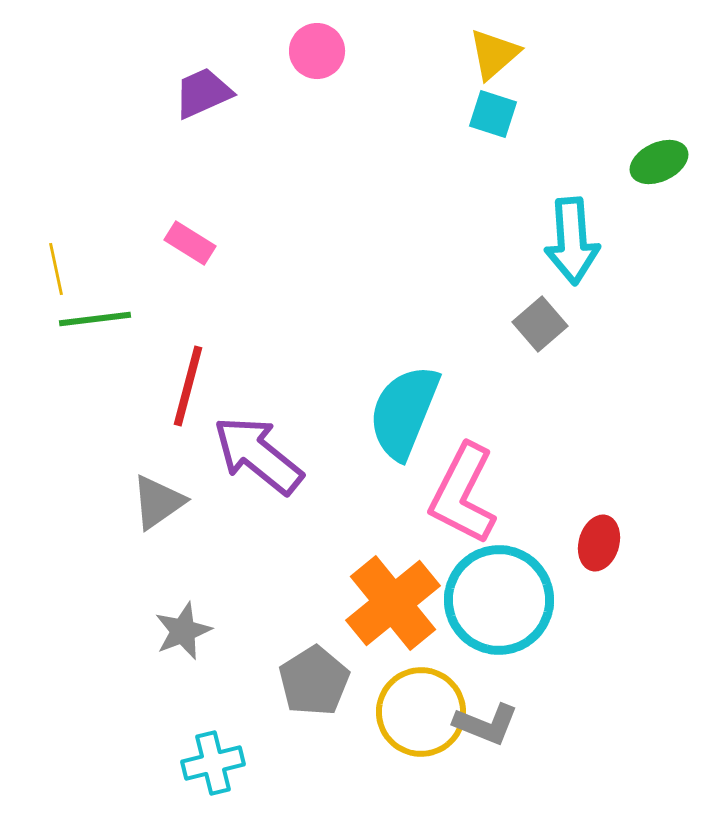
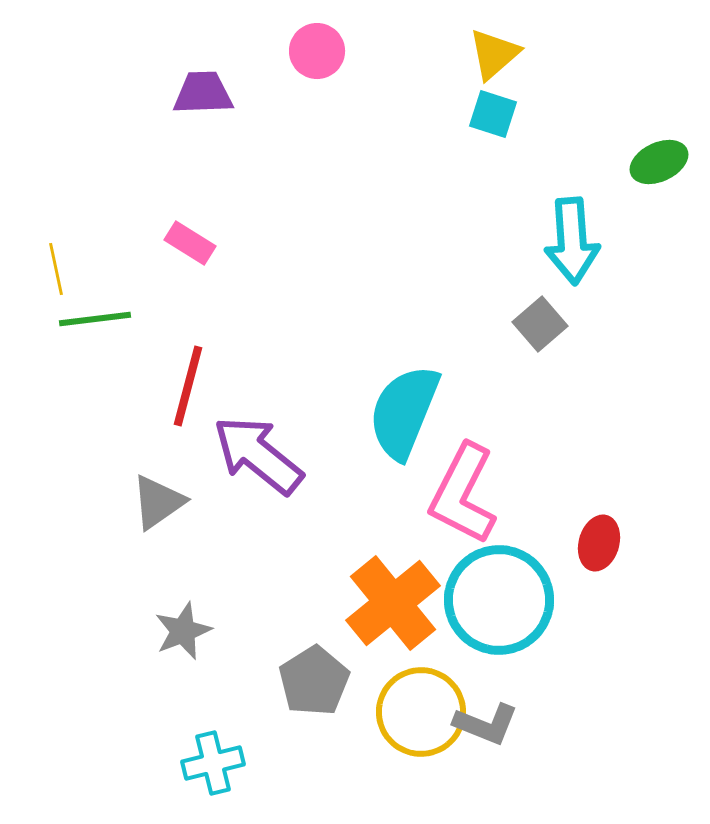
purple trapezoid: rotated 22 degrees clockwise
